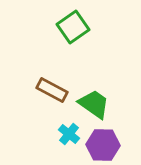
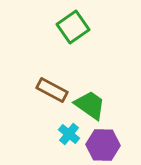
green trapezoid: moved 4 px left, 1 px down
